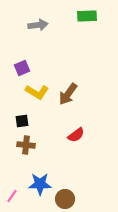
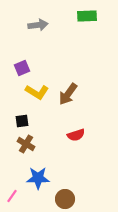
red semicircle: rotated 18 degrees clockwise
brown cross: moved 1 px up; rotated 24 degrees clockwise
blue star: moved 2 px left, 6 px up
